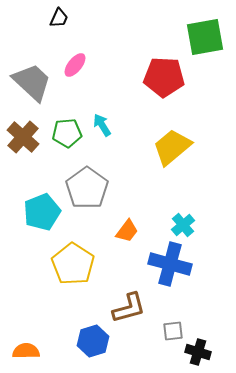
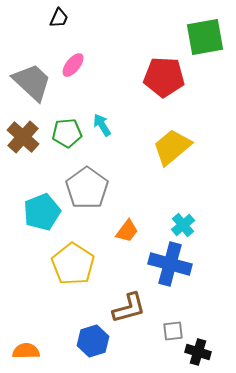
pink ellipse: moved 2 px left
